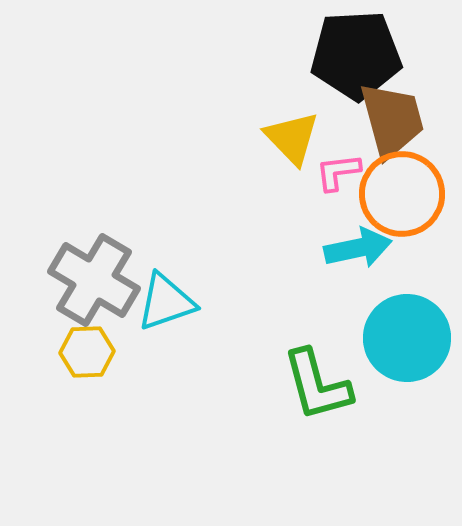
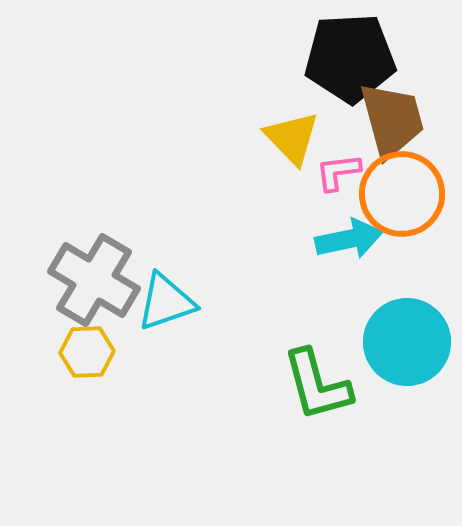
black pentagon: moved 6 px left, 3 px down
cyan arrow: moved 9 px left, 9 px up
cyan circle: moved 4 px down
